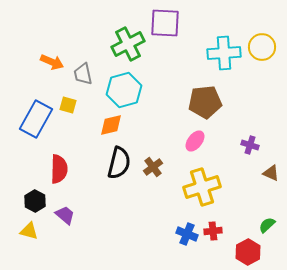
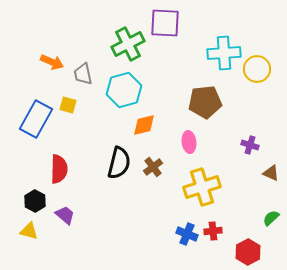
yellow circle: moved 5 px left, 22 px down
orange diamond: moved 33 px right
pink ellipse: moved 6 px left, 1 px down; rotated 45 degrees counterclockwise
green semicircle: moved 4 px right, 7 px up
